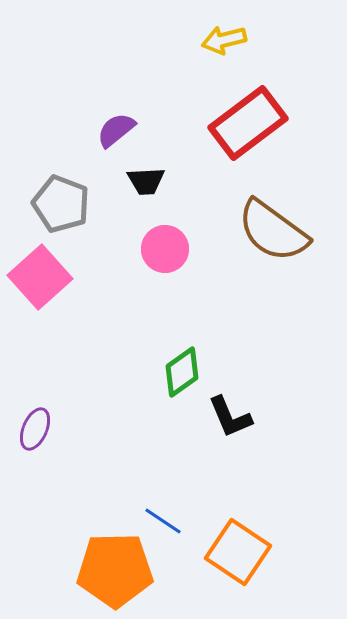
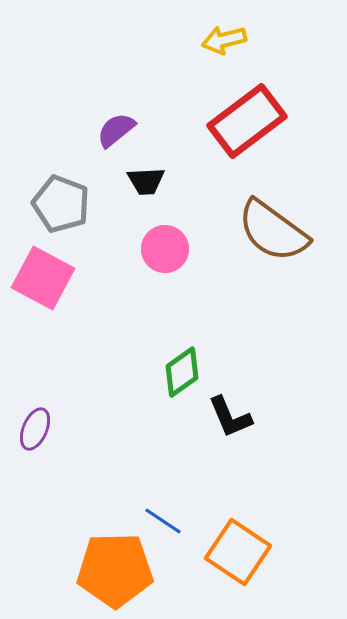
red rectangle: moved 1 px left, 2 px up
pink square: moved 3 px right, 1 px down; rotated 20 degrees counterclockwise
